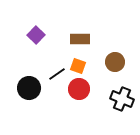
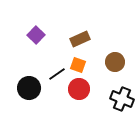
brown rectangle: rotated 24 degrees counterclockwise
orange square: moved 1 px up
